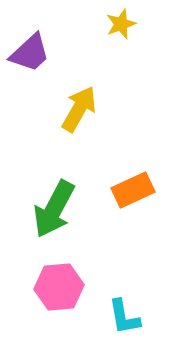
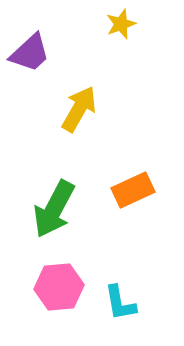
cyan L-shape: moved 4 px left, 14 px up
